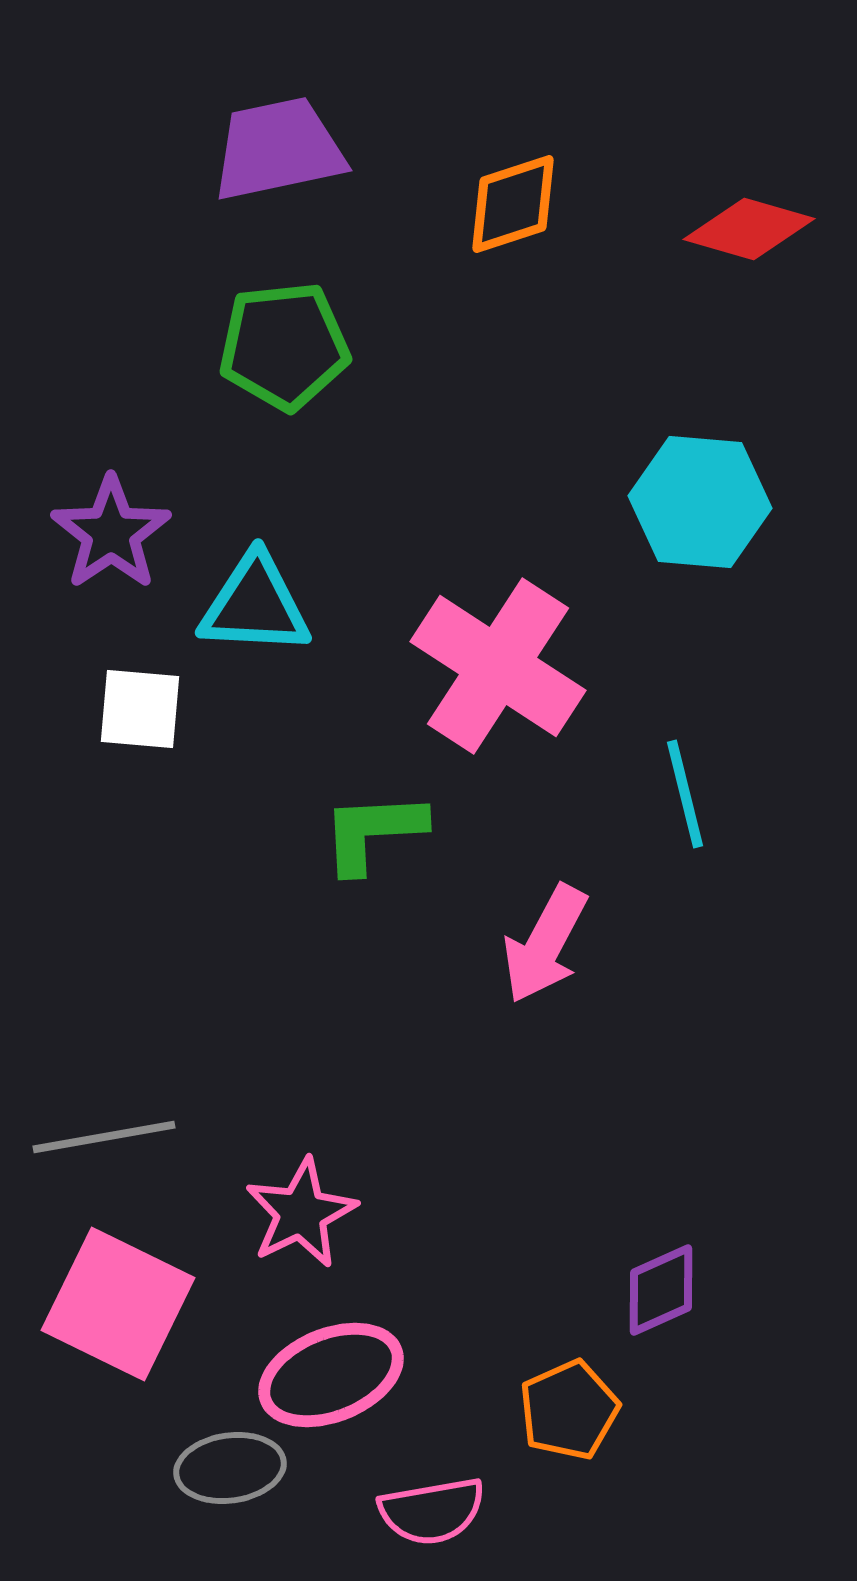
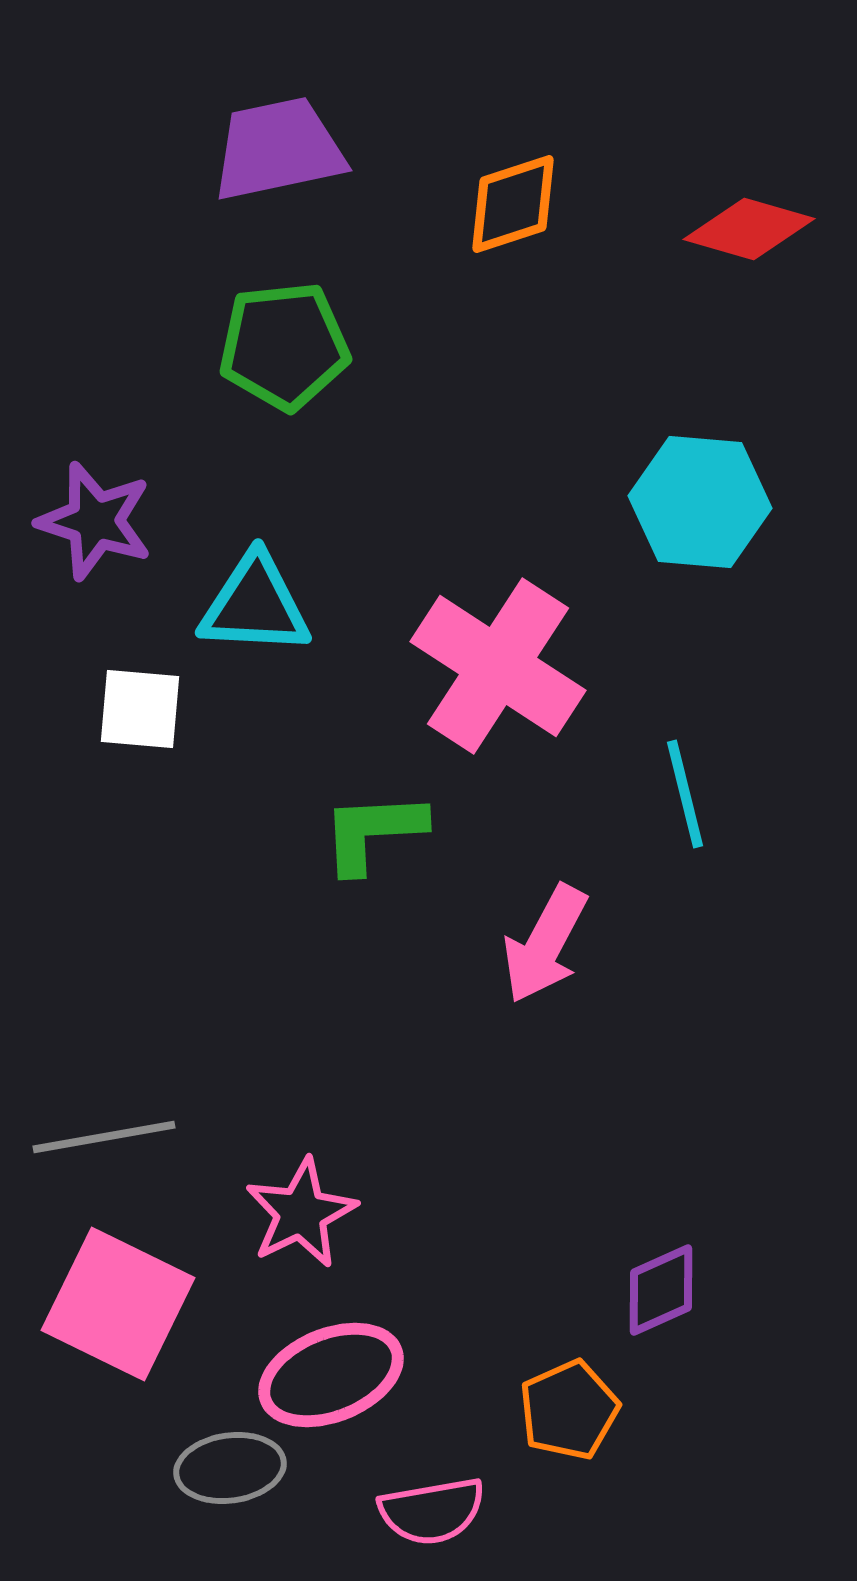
purple star: moved 16 px left, 12 px up; rotated 20 degrees counterclockwise
